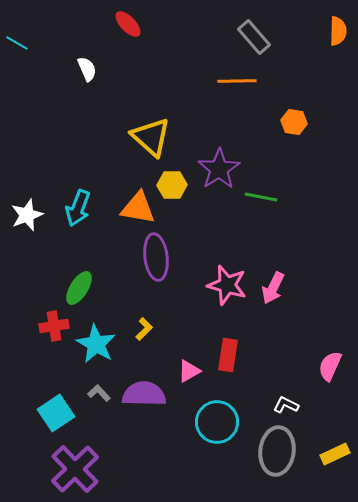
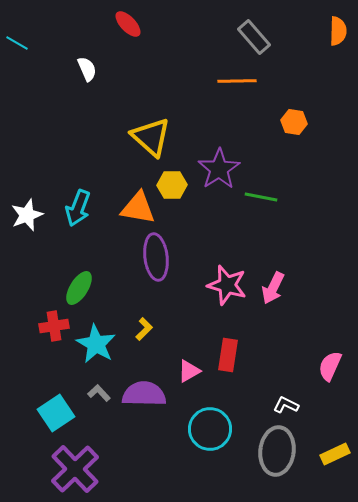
cyan circle: moved 7 px left, 7 px down
